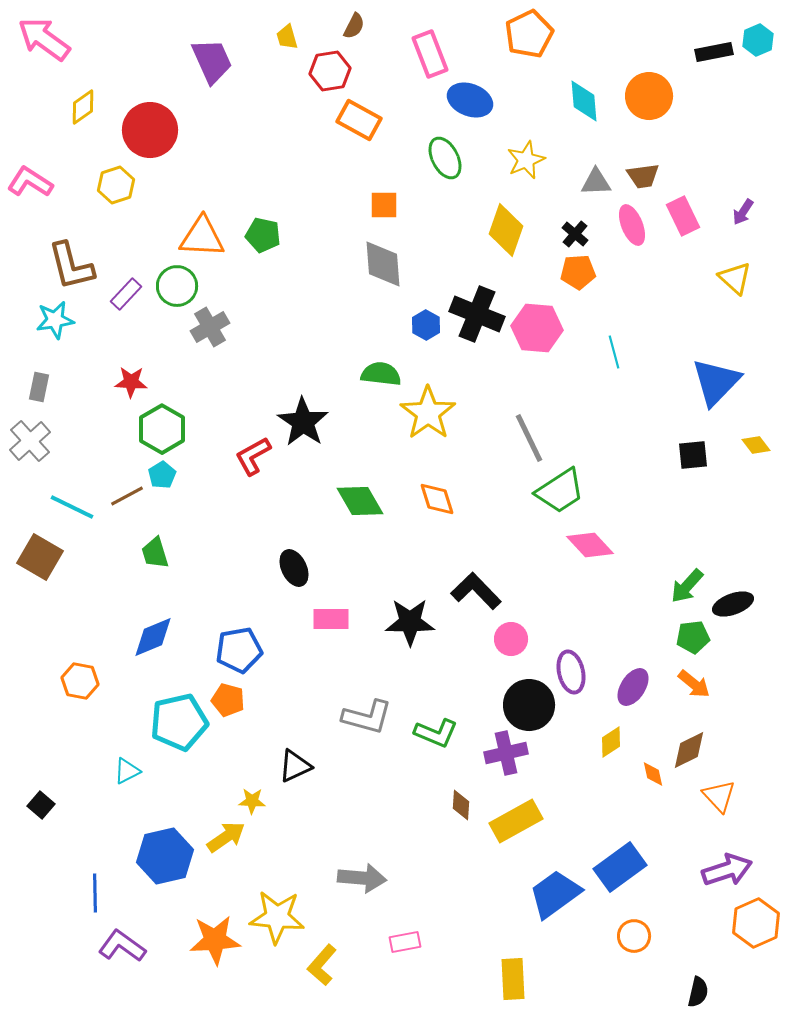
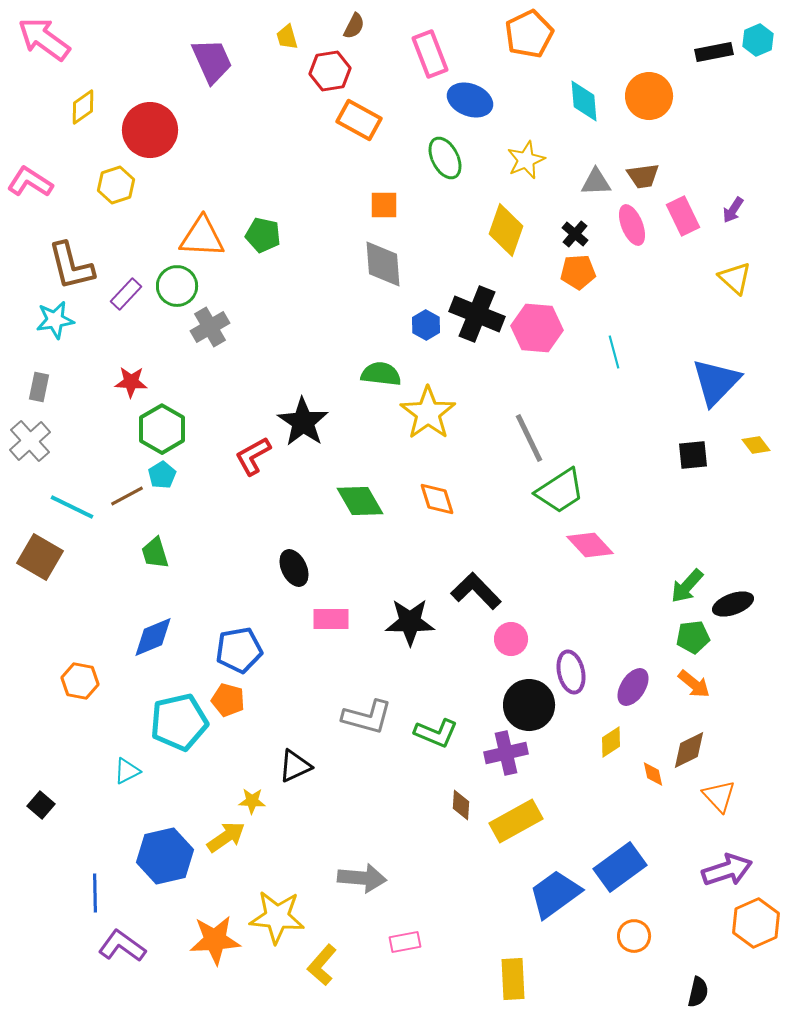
purple arrow at (743, 212): moved 10 px left, 2 px up
